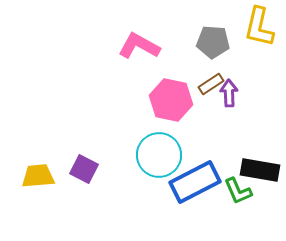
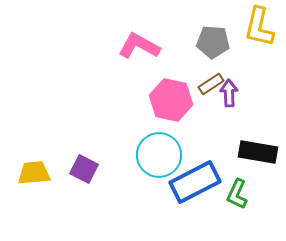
black rectangle: moved 2 px left, 18 px up
yellow trapezoid: moved 4 px left, 3 px up
green L-shape: moved 1 px left, 3 px down; rotated 48 degrees clockwise
